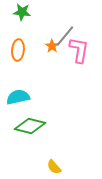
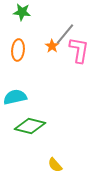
gray line: moved 2 px up
cyan semicircle: moved 3 px left
yellow semicircle: moved 1 px right, 2 px up
